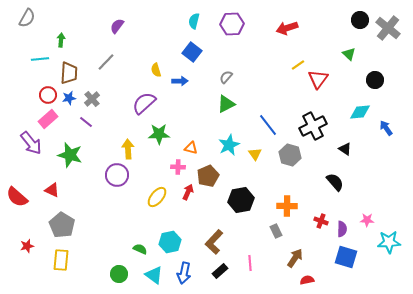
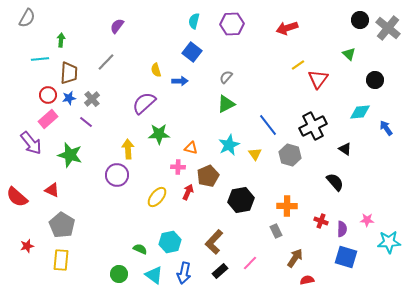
pink line at (250, 263): rotated 49 degrees clockwise
